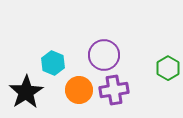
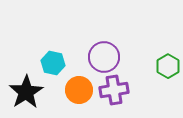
purple circle: moved 2 px down
cyan hexagon: rotated 10 degrees counterclockwise
green hexagon: moved 2 px up
